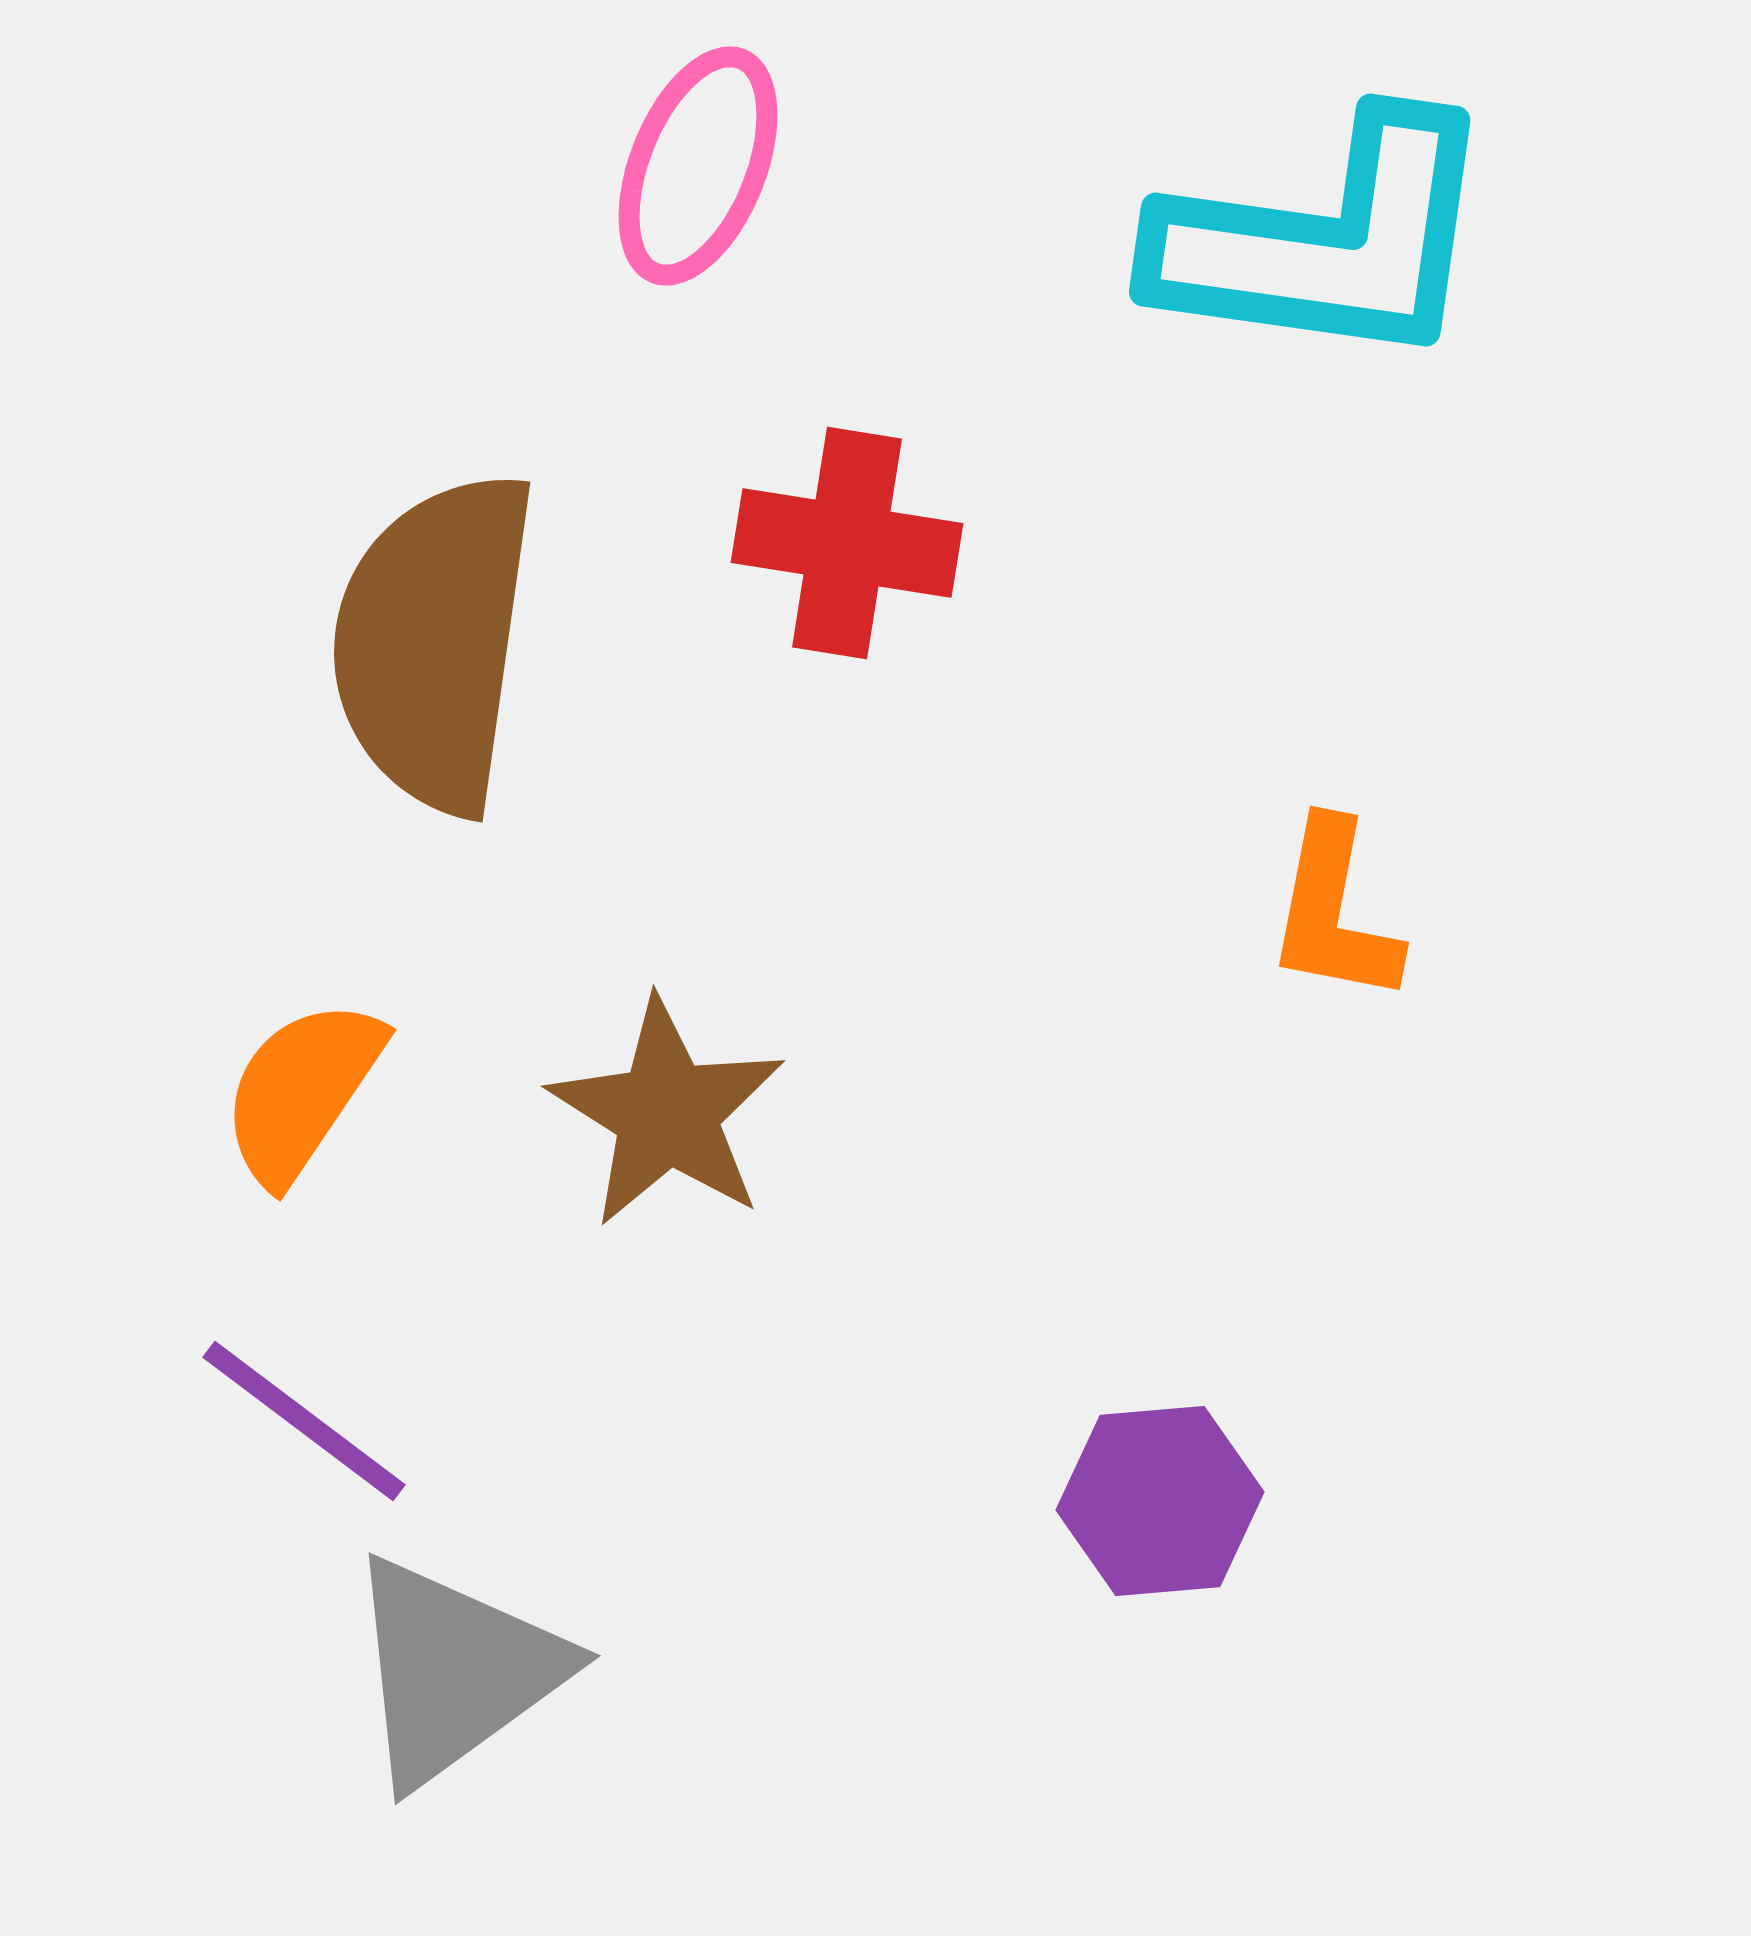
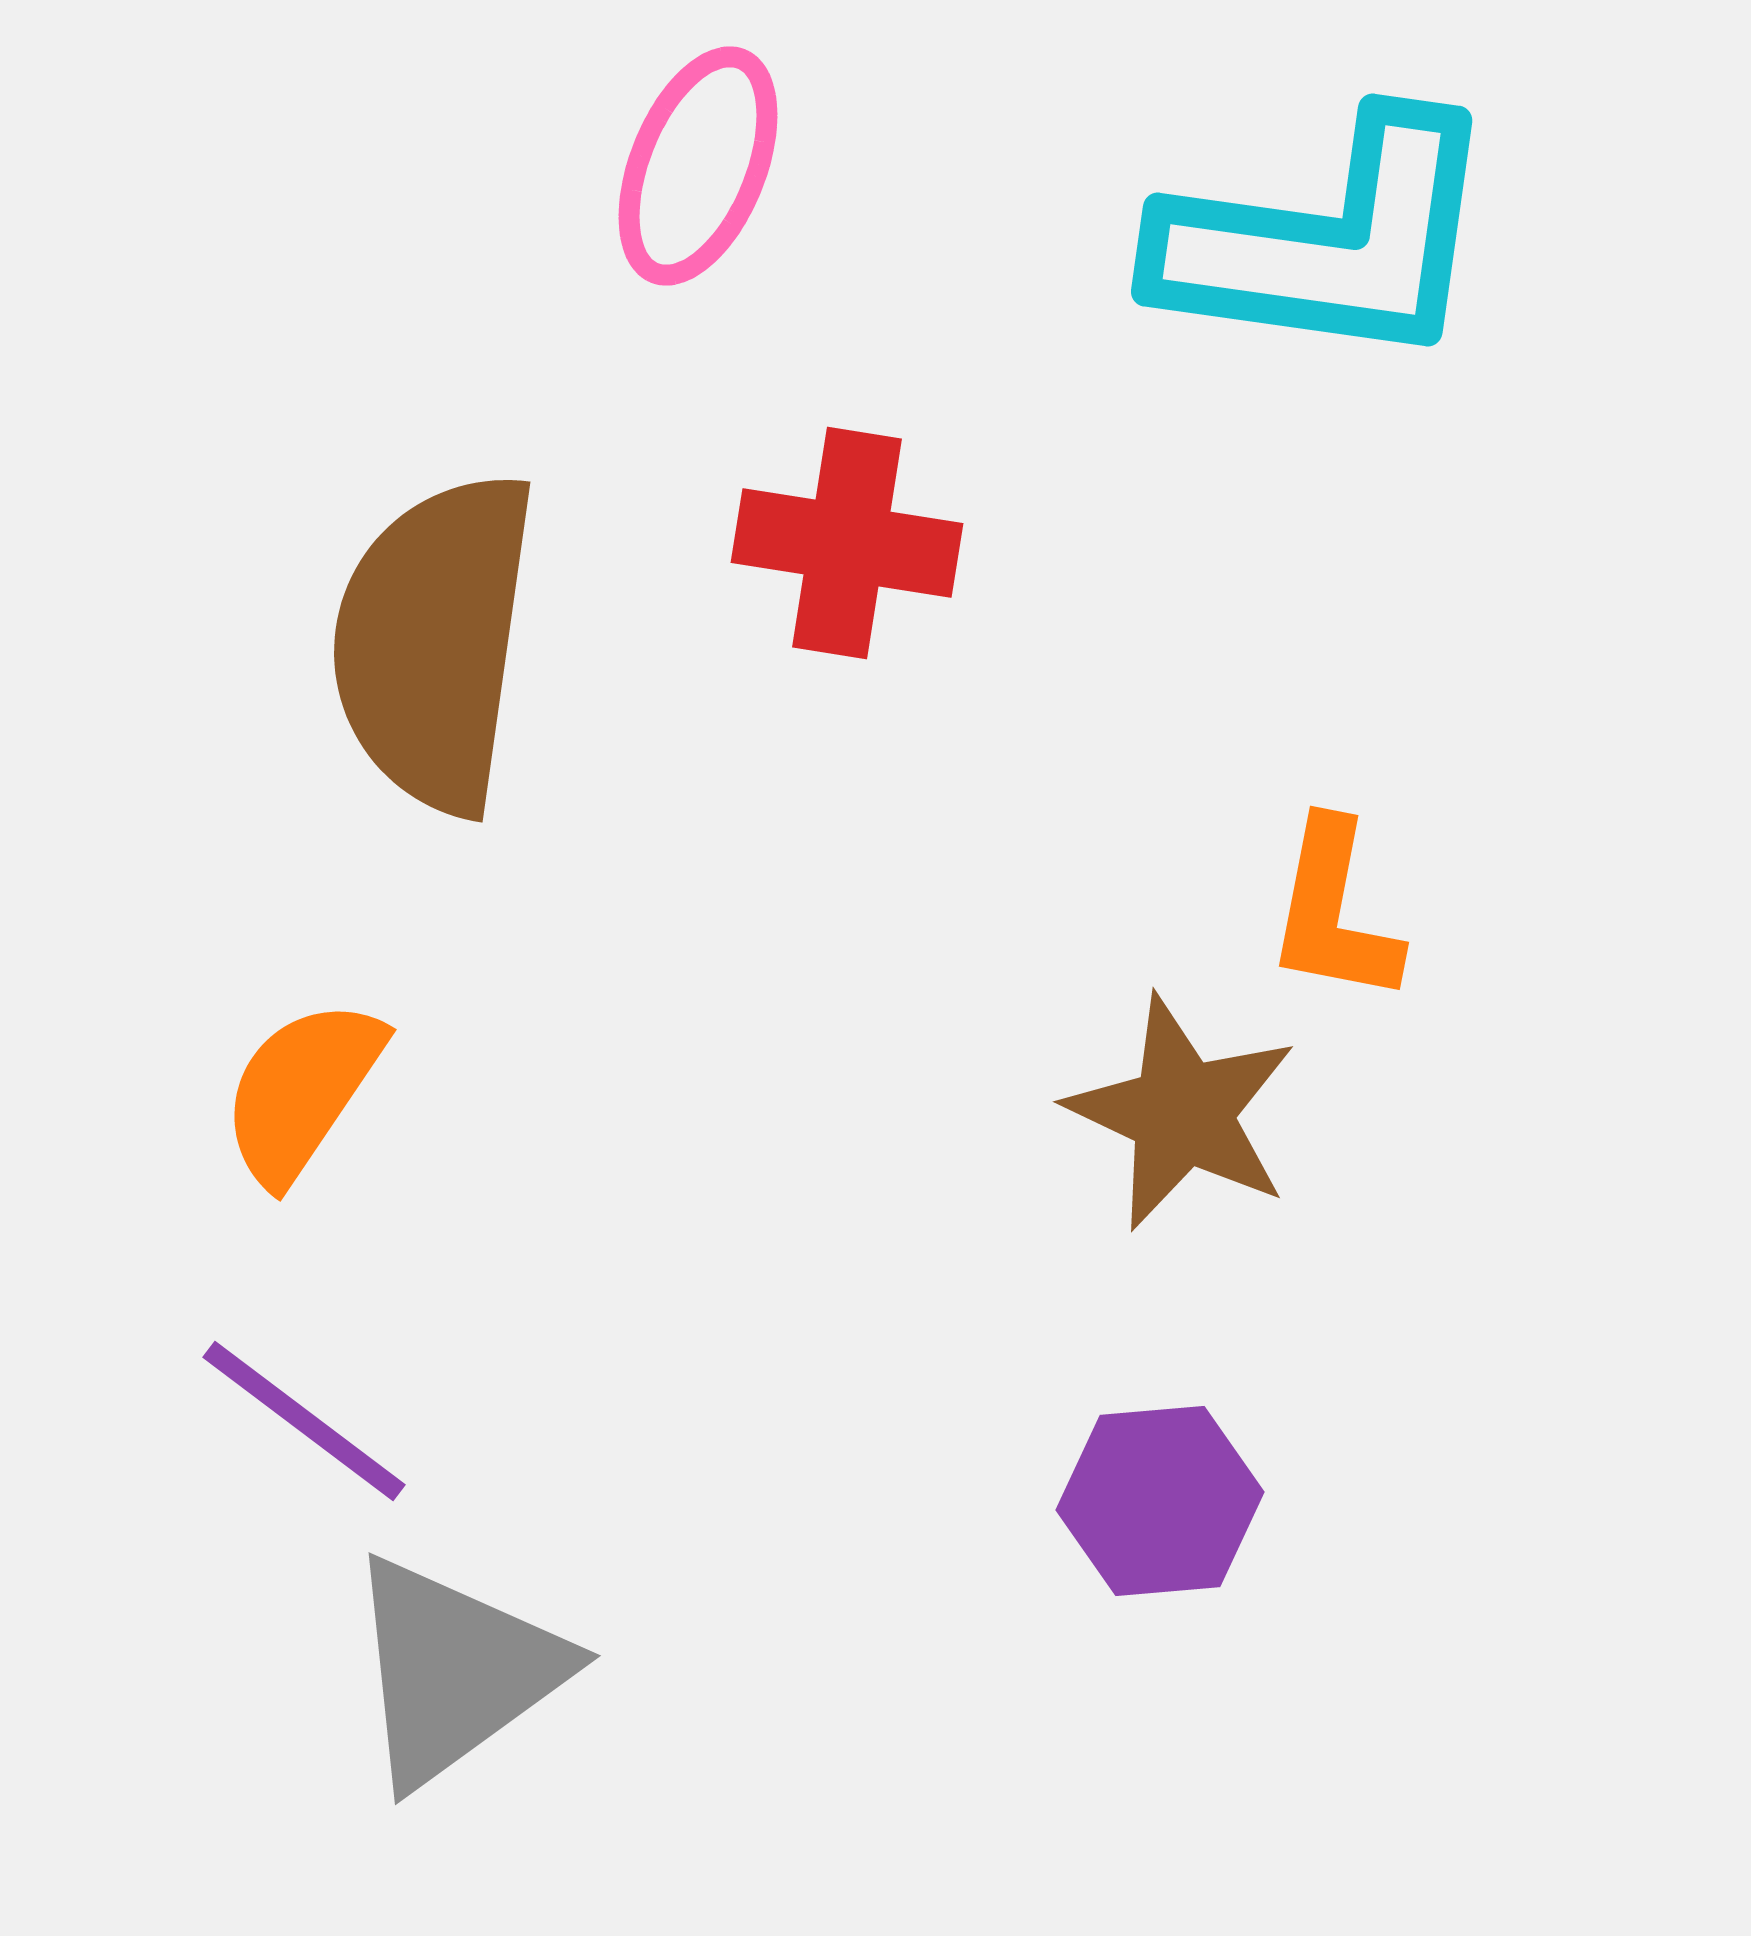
cyan L-shape: moved 2 px right
brown star: moved 515 px right; rotated 7 degrees counterclockwise
